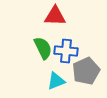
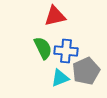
red triangle: rotated 15 degrees counterclockwise
cyan triangle: moved 4 px right, 3 px up
